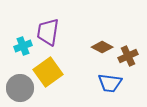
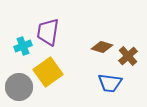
brown diamond: rotated 10 degrees counterclockwise
brown cross: rotated 18 degrees counterclockwise
gray circle: moved 1 px left, 1 px up
